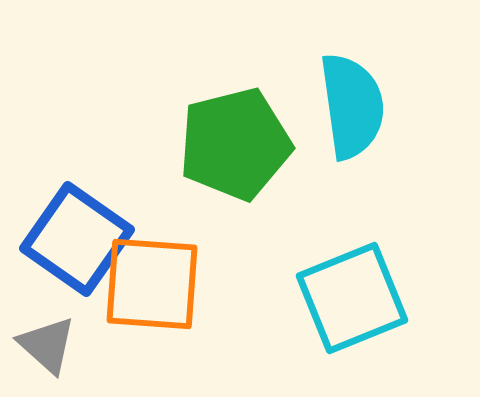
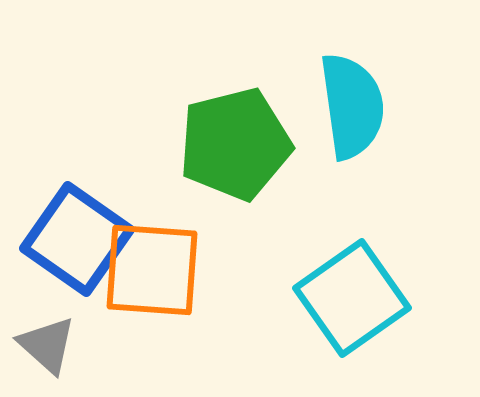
orange square: moved 14 px up
cyan square: rotated 13 degrees counterclockwise
